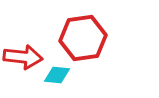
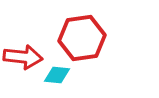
red hexagon: moved 1 px left
